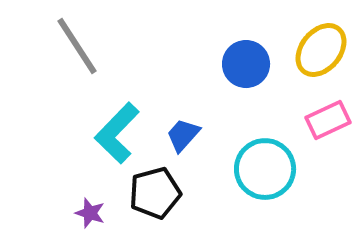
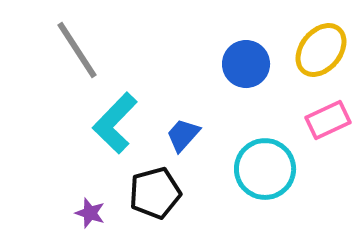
gray line: moved 4 px down
cyan L-shape: moved 2 px left, 10 px up
